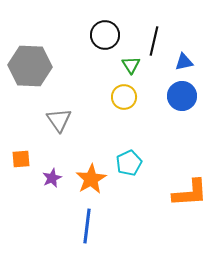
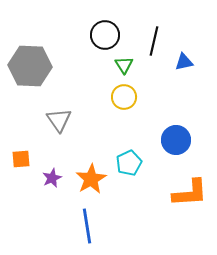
green triangle: moved 7 px left
blue circle: moved 6 px left, 44 px down
blue line: rotated 16 degrees counterclockwise
